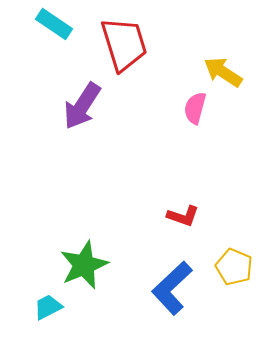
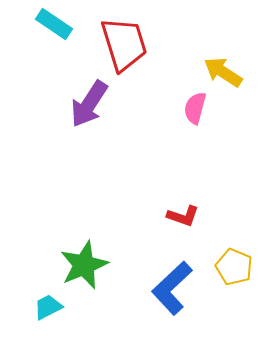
purple arrow: moved 7 px right, 2 px up
